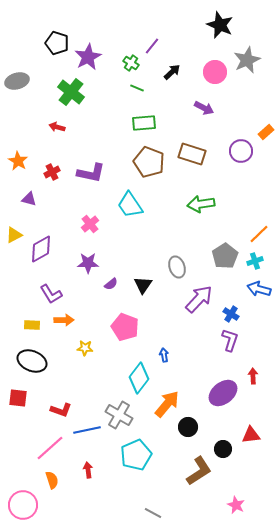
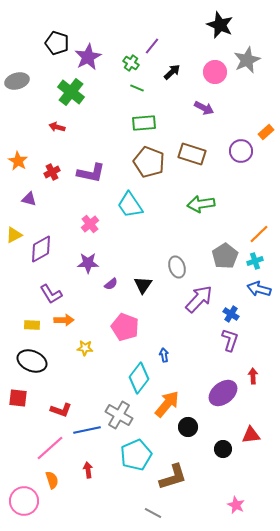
brown L-shape at (199, 471): moved 26 px left, 6 px down; rotated 16 degrees clockwise
pink circle at (23, 505): moved 1 px right, 4 px up
